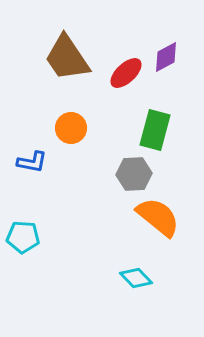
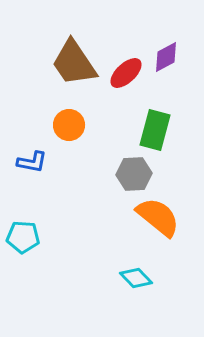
brown trapezoid: moved 7 px right, 5 px down
orange circle: moved 2 px left, 3 px up
